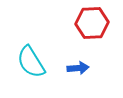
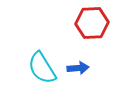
cyan semicircle: moved 11 px right, 6 px down
